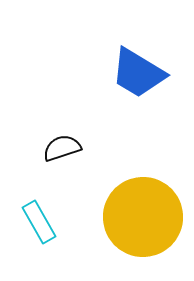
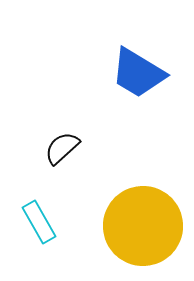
black semicircle: rotated 24 degrees counterclockwise
yellow circle: moved 9 px down
